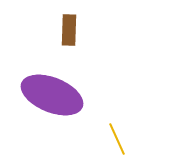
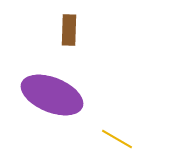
yellow line: rotated 36 degrees counterclockwise
